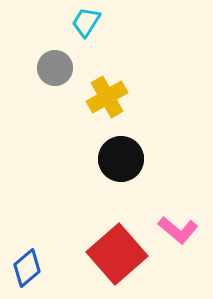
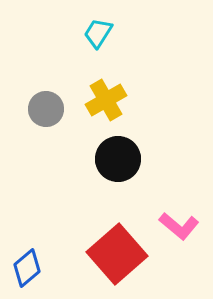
cyan trapezoid: moved 12 px right, 11 px down
gray circle: moved 9 px left, 41 px down
yellow cross: moved 1 px left, 3 px down
black circle: moved 3 px left
pink L-shape: moved 1 px right, 4 px up
